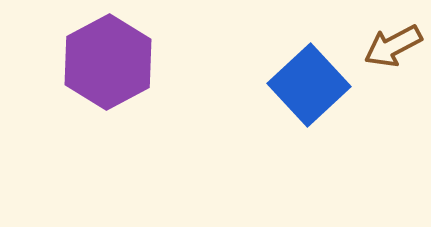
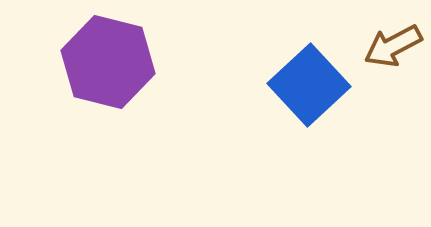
purple hexagon: rotated 18 degrees counterclockwise
